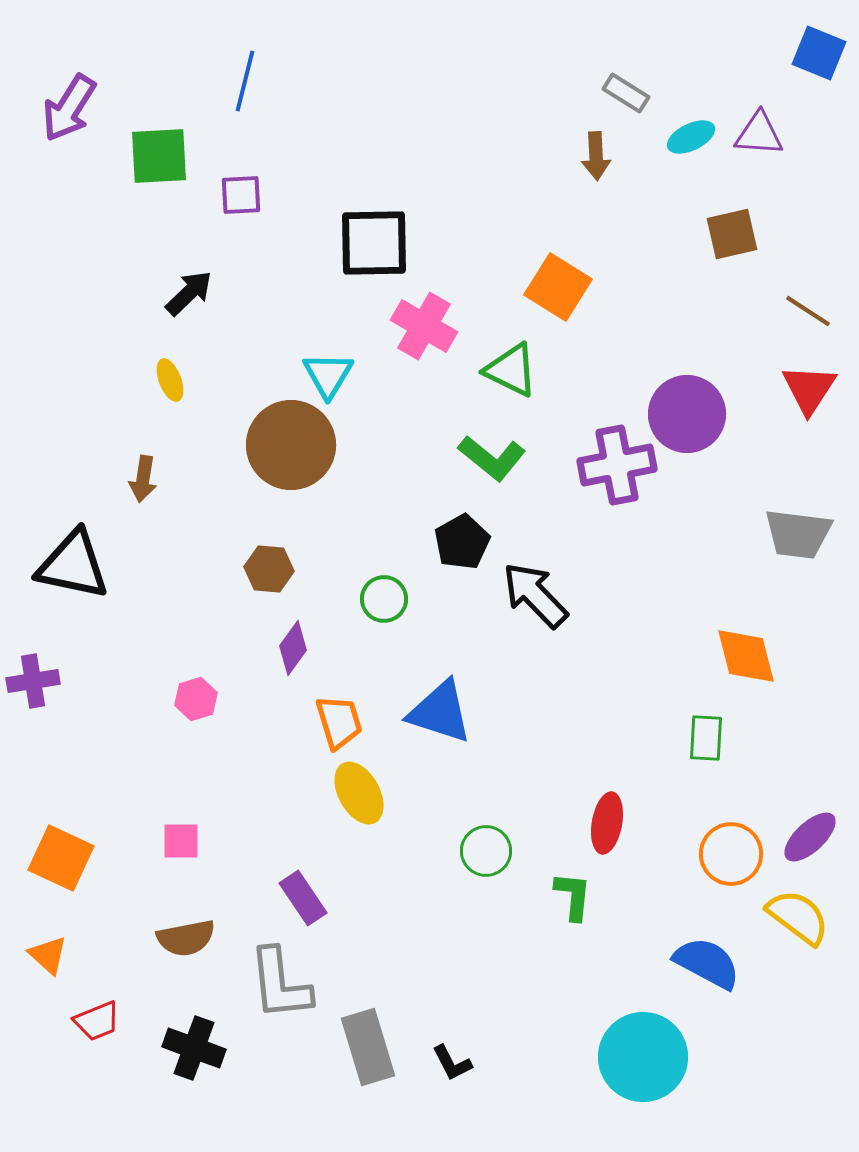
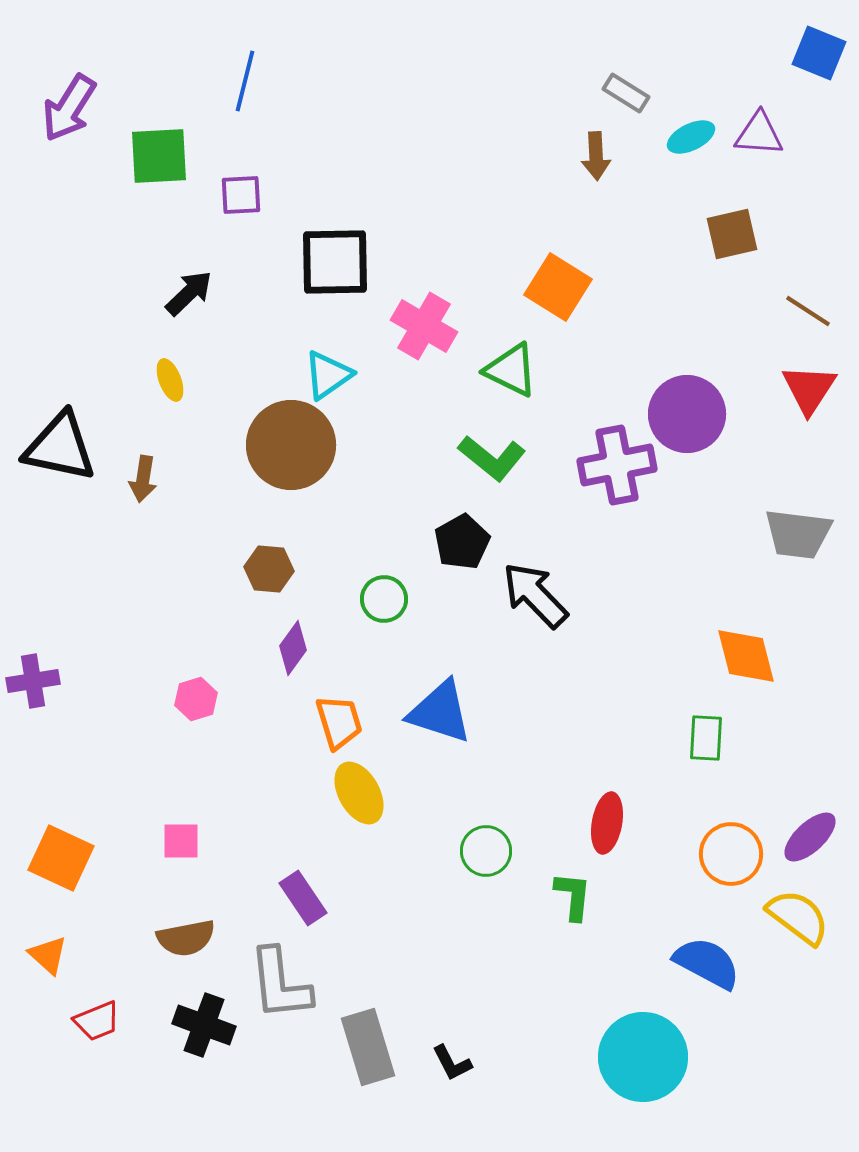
black square at (374, 243): moved 39 px left, 19 px down
cyan triangle at (328, 375): rotated 24 degrees clockwise
black triangle at (73, 565): moved 13 px left, 118 px up
black cross at (194, 1048): moved 10 px right, 23 px up
